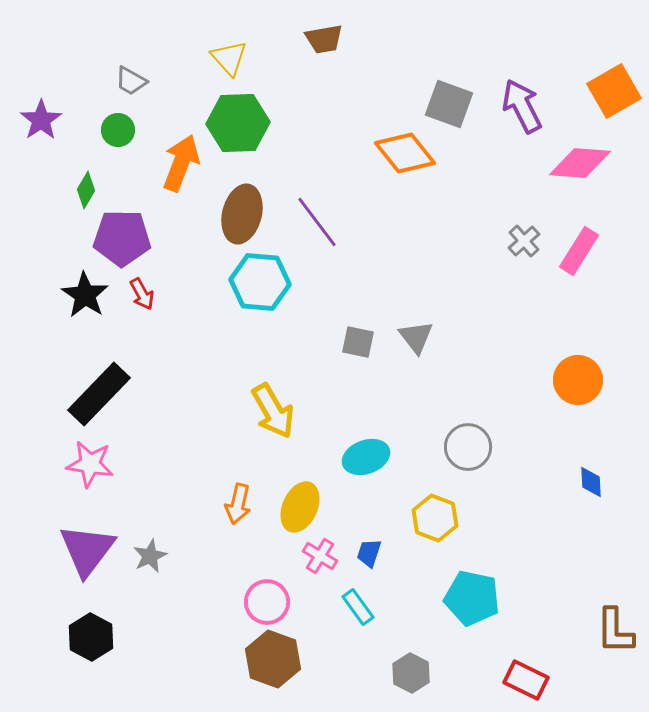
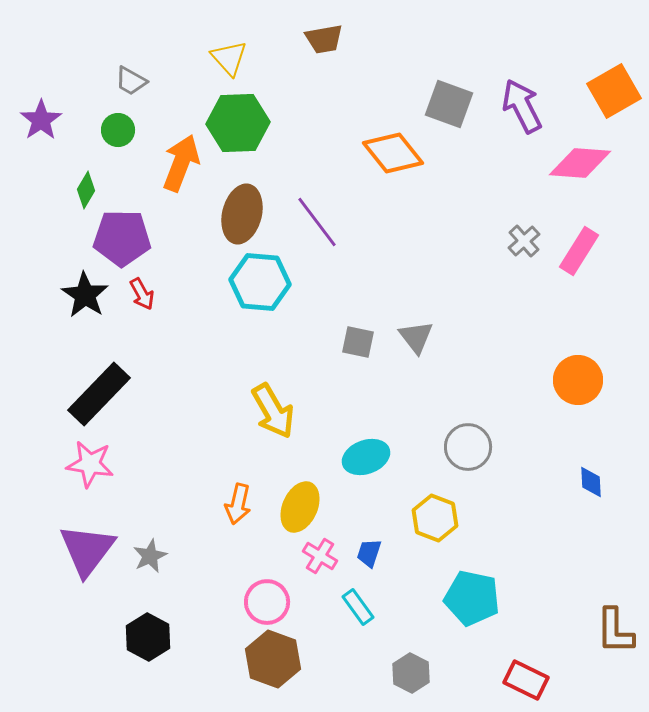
orange diamond at (405, 153): moved 12 px left
black hexagon at (91, 637): moved 57 px right
